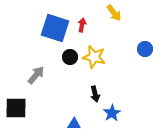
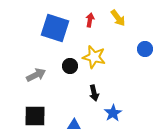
yellow arrow: moved 4 px right, 5 px down
red arrow: moved 8 px right, 5 px up
black circle: moved 9 px down
gray arrow: rotated 24 degrees clockwise
black arrow: moved 1 px left, 1 px up
black square: moved 19 px right, 8 px down
blue star: moved 1 px right
blue triangle: moved 1 px down
